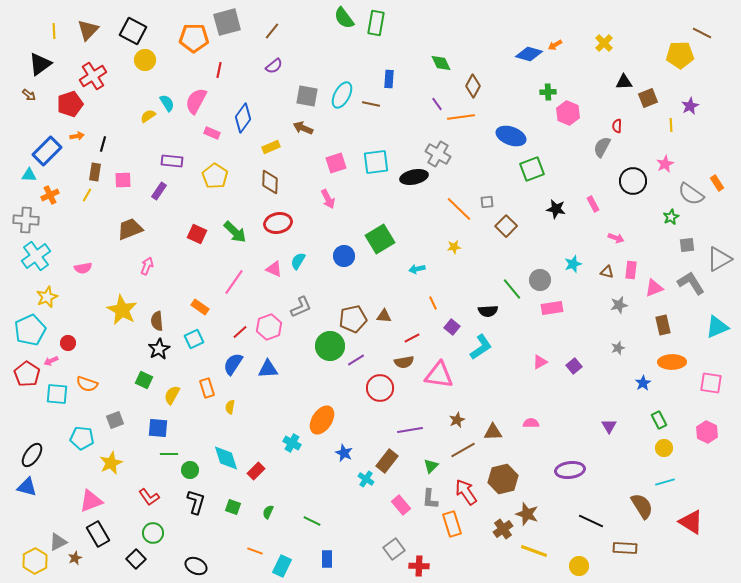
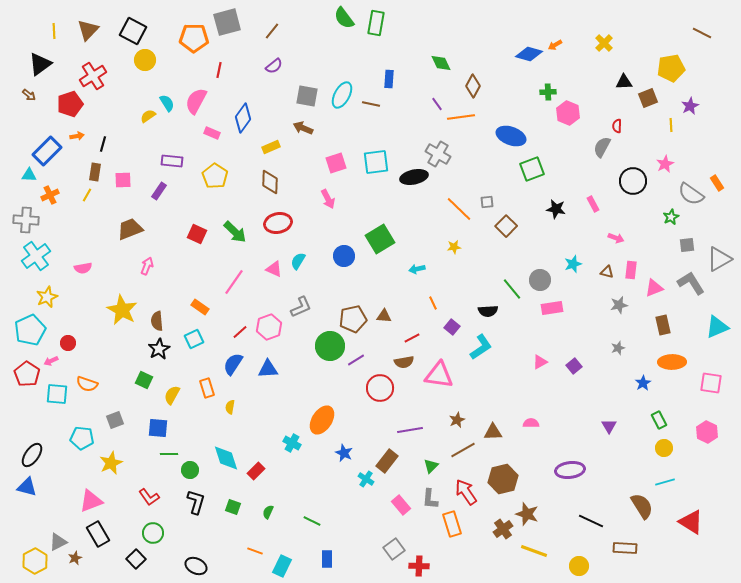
yellow pentagon at (680, 55): moved 9 px left, 13 px down; rotated 8 degrees counterclockwise
